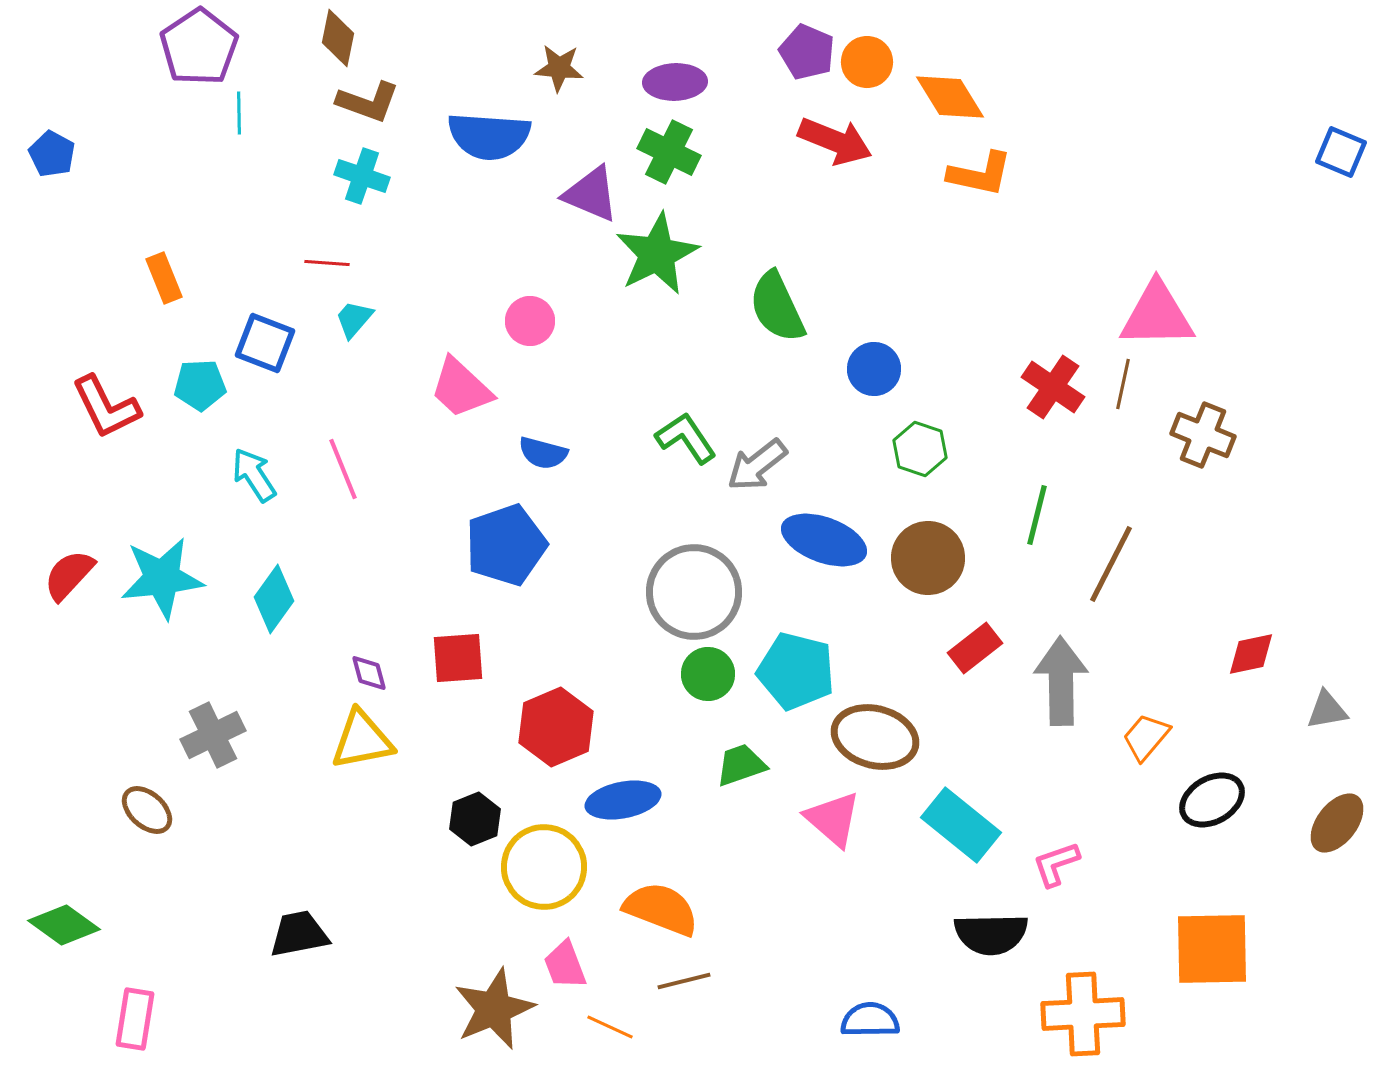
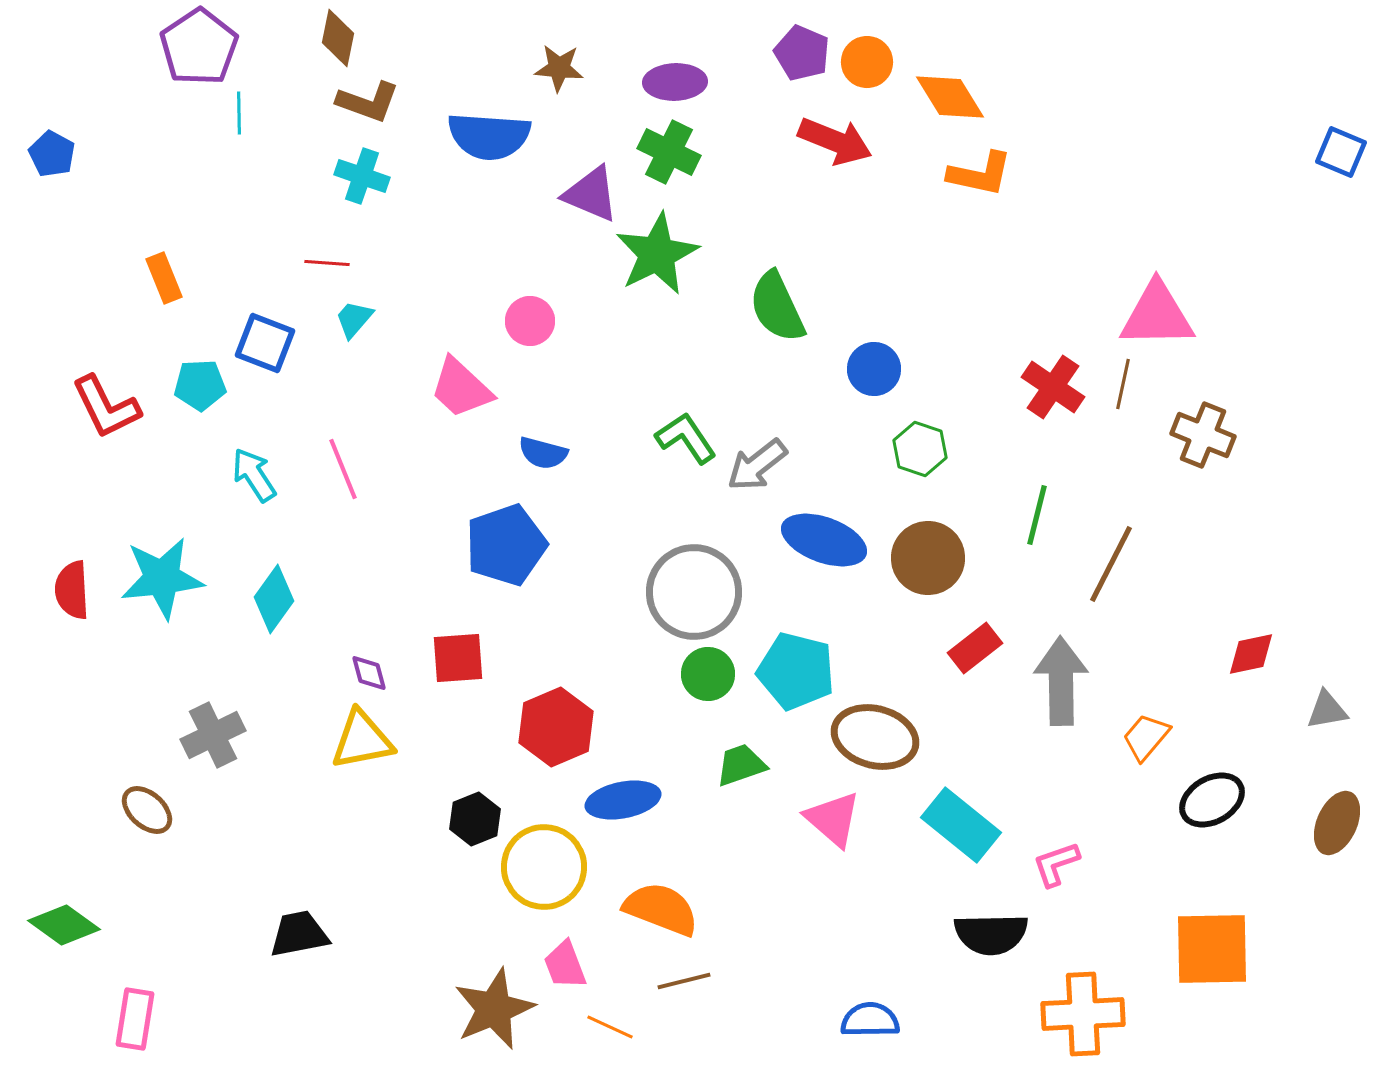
purple pentagon at (807, 52): moved 5 px left, 1 px down
red semicircle at (69, 575): moved 3 px right, 15 px down; rotated 46 degrees counterclockwise
brown ellipse at (1337, 823): rotated 14 degrees counterclockwise
